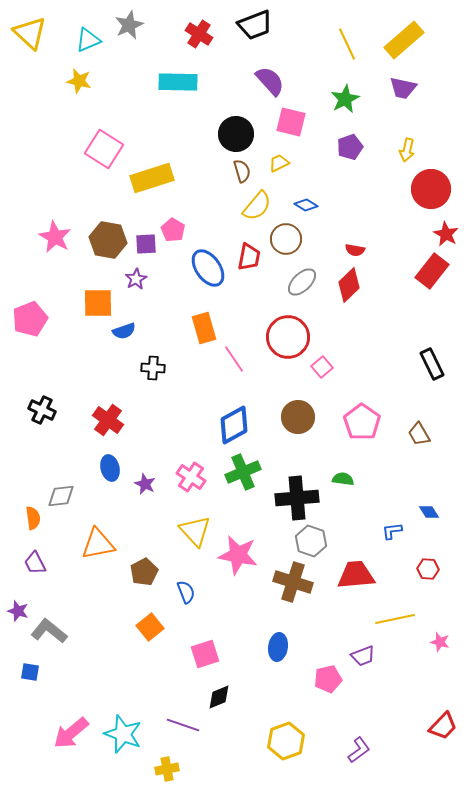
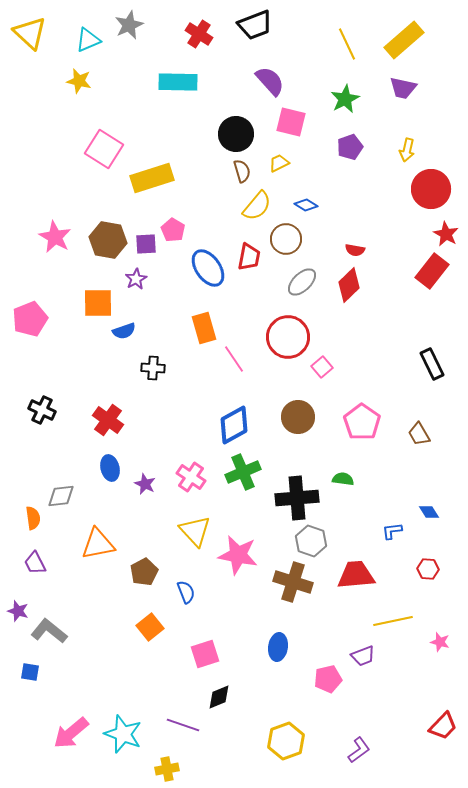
yellow line at (395, 619): moved 2 px left, 2 px down
